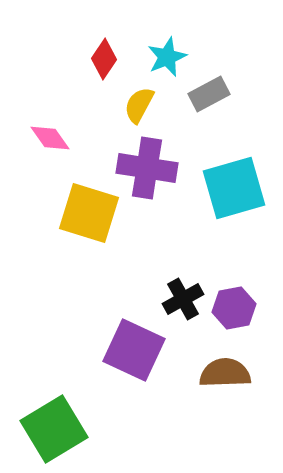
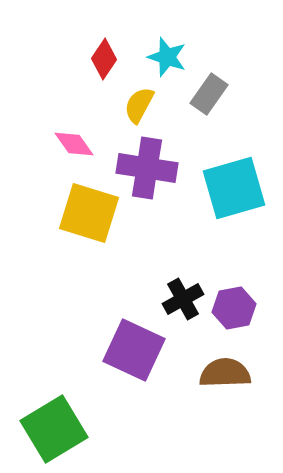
cyan star: rotated 30 degrees counterclockwise
gray rectangle: rotated 27 degrees counterclockwise
pink diamond: moved 24 px right, 6 px down
